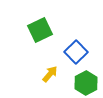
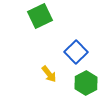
green square: moved 14 px up
yellow arrow: moved 1 px left; rotated 102 degrees clockwise
